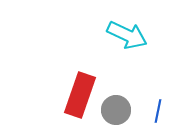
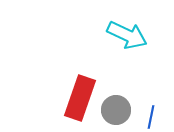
red rectangle: moved 3 px down
blue line: moved 7 px left, 6 px down
